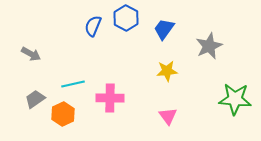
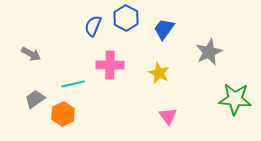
gray star: moved 6 px down
yellow star: moved 8 px left, 2 px down; rotated 30 degrees clockwise
pink cross: moved 33 px up
